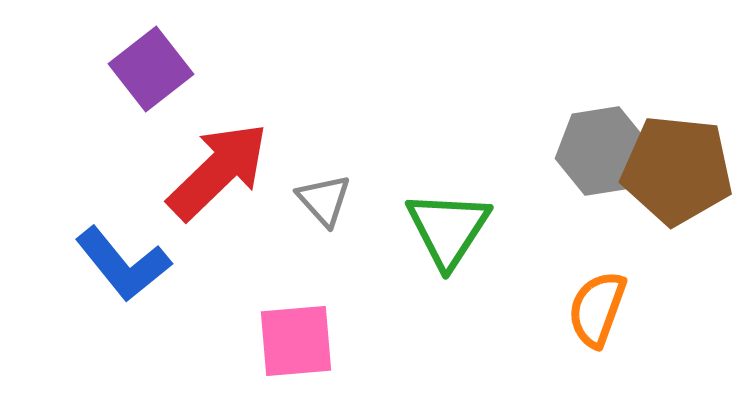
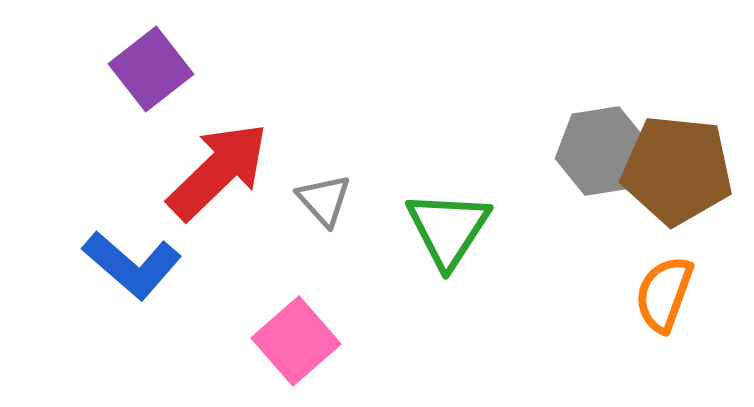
blue L-shape: moved 9 px right, 1 px down; rotated 10 degrees counterclockwise
orange semicircle: moved 67 px right, 15 px up
pink square: rotated 36 degrees counterclockwise
